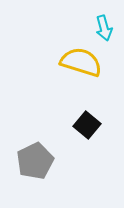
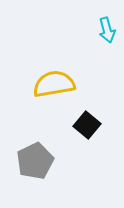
cyan arrow: moved 3 px right, 2 px down
yellow semicircle: moved 27 px left, 22 px down; rotated 27 degrees counterclockwise
